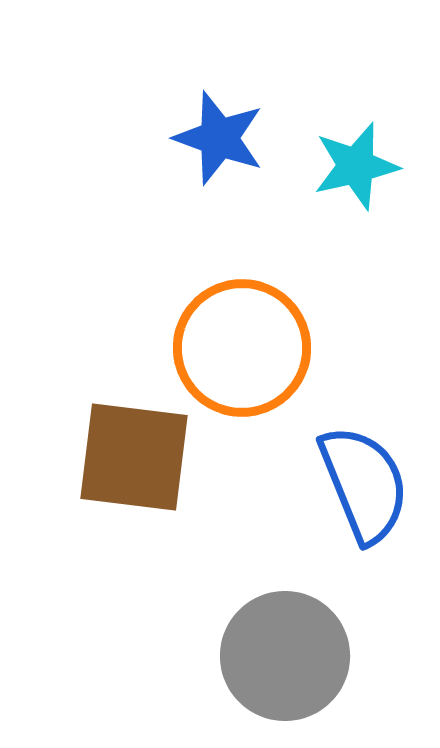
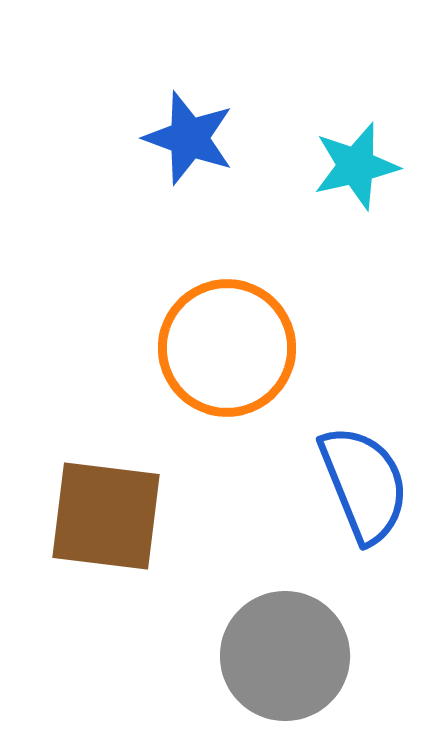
blue star: moved 30 px left
orange circle: moved 15 px left
brown square: moved 28 px left, 59 px down
